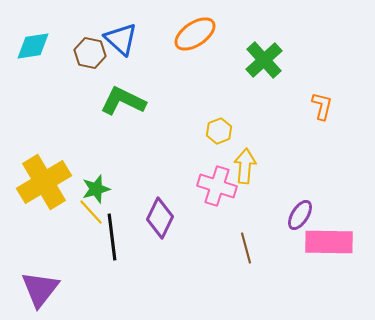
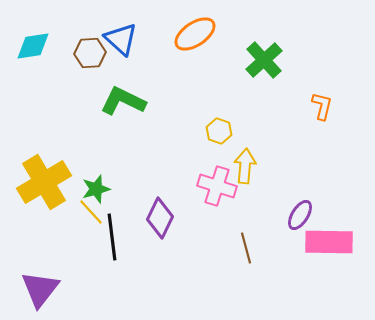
brown hexagon: rotated 16 degrees counterclockwise
yellow hexagon: rotated 20 degrees counterclockwise
